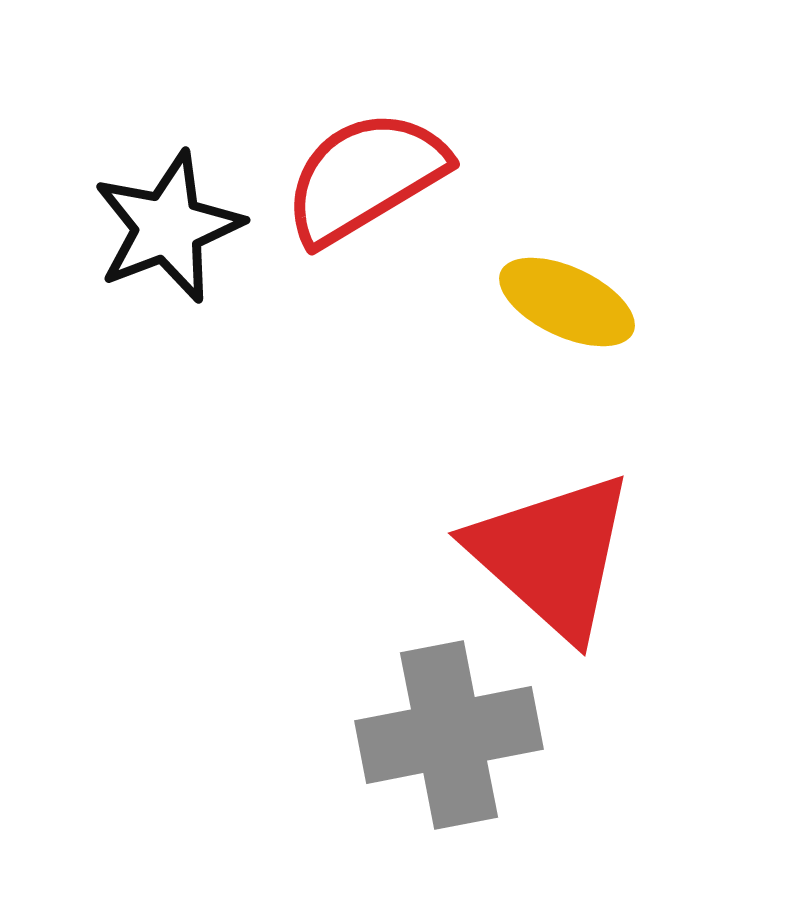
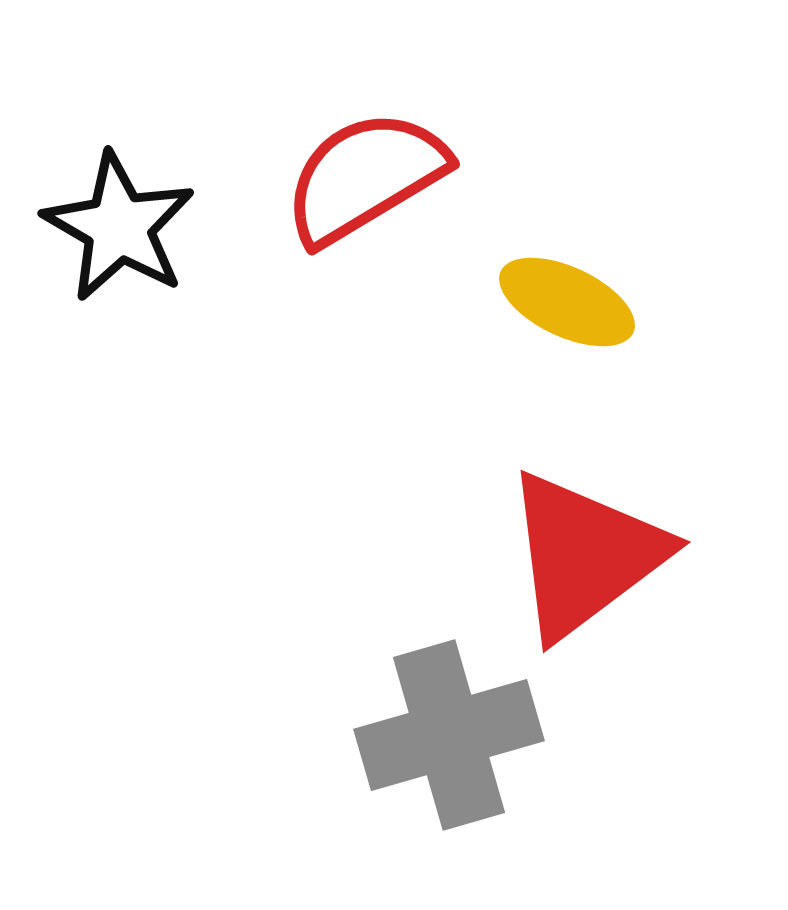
black star: moved 49 px left; rotated 21 degrees counterclockwise
red triangle: moved 33 px right; rotated 41 degrees clockwise
gray cross: rotated 5 degrees counterclockwise
